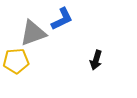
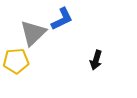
gray triangle: rotated 24 degrees counterclockwise
